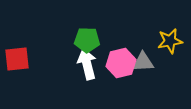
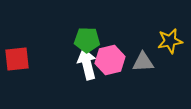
pink hexagon: moved 11 px left, 3 px up
